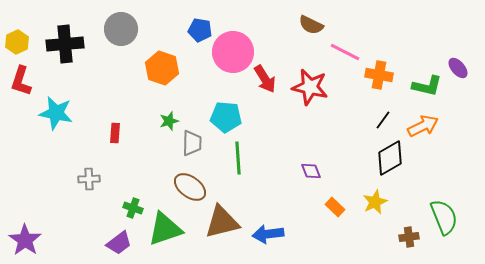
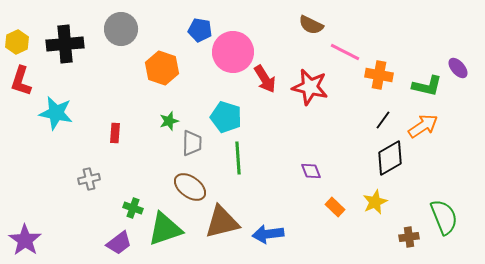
cyan pentagon: rotated 12 degrees clockwise
orange arrow: rotated 8 degrees counterclockwise
gray cross: rotated 10 degrees counterclockwise
